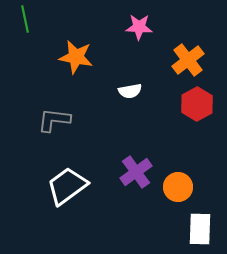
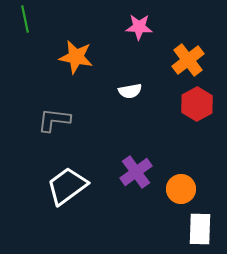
orange circle: moved 3 px right, 2 px down
